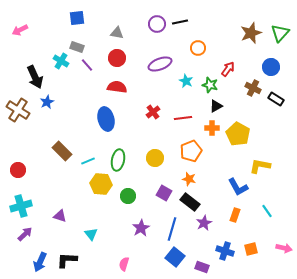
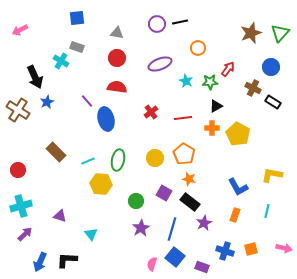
purple line at (87, 65): moved 36 px down
green star at (210, 85): moved 3 px up; rotated 21 degrees counterclockwise
black rectangle at (276, 99): moved 3 px left, 3 px down
red cross at (153, 112): moved 2 px left
brown rectangle at (62, 151): moved 6 px left, 1 px down
orange pentagon at (191, 151): moved 7 px left, 3 px down; rotated 20 degrees counterclockwise
yellow L-shape at (260, 166): moved 12 px right, 9 px down
green circle at (128, 196): moved 8 px right, 5 px down
cyan line at (267, 211): rotated 48 degrees clockwise
pink semicircle at (124, 264): moved 28 px right
